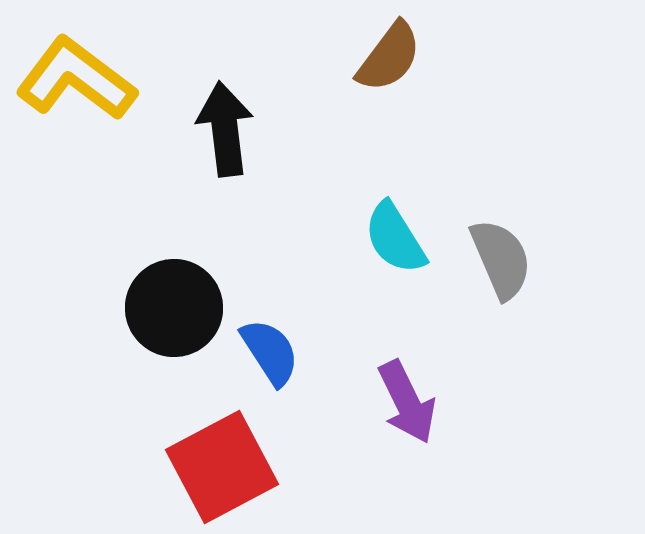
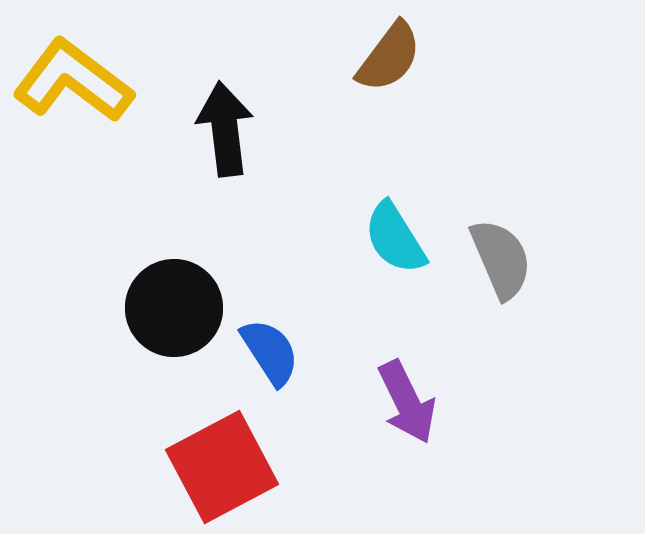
yellow L-shape: moved 3 px left, 2 px down
